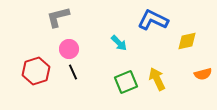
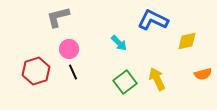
green square: moved 1 px left; rotated 15 degrees counterclockwise
